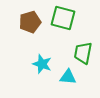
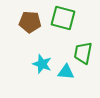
brown pentagon: rotated 20 degrees clockwise
cyan triangle: moved 2 px left, 5 px up
